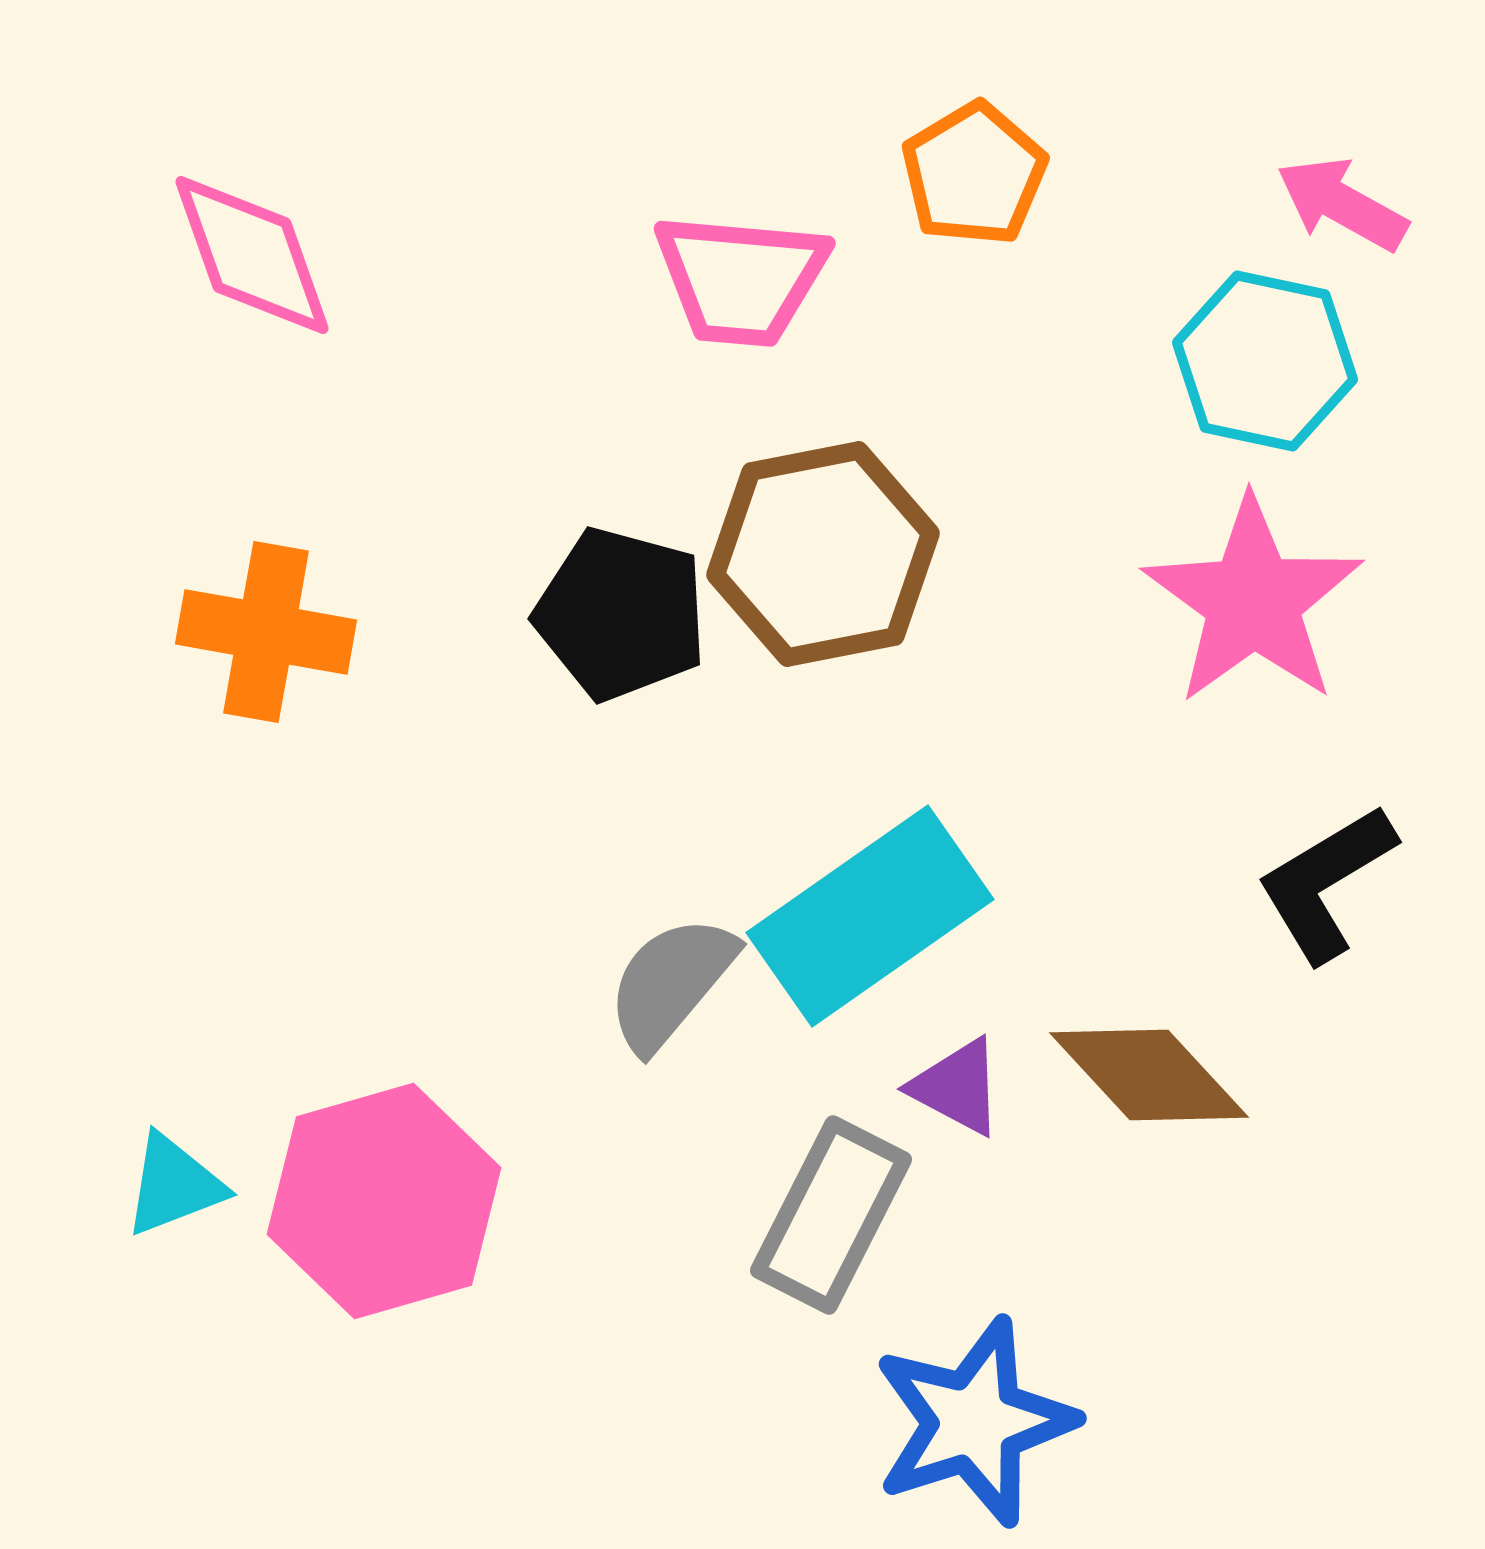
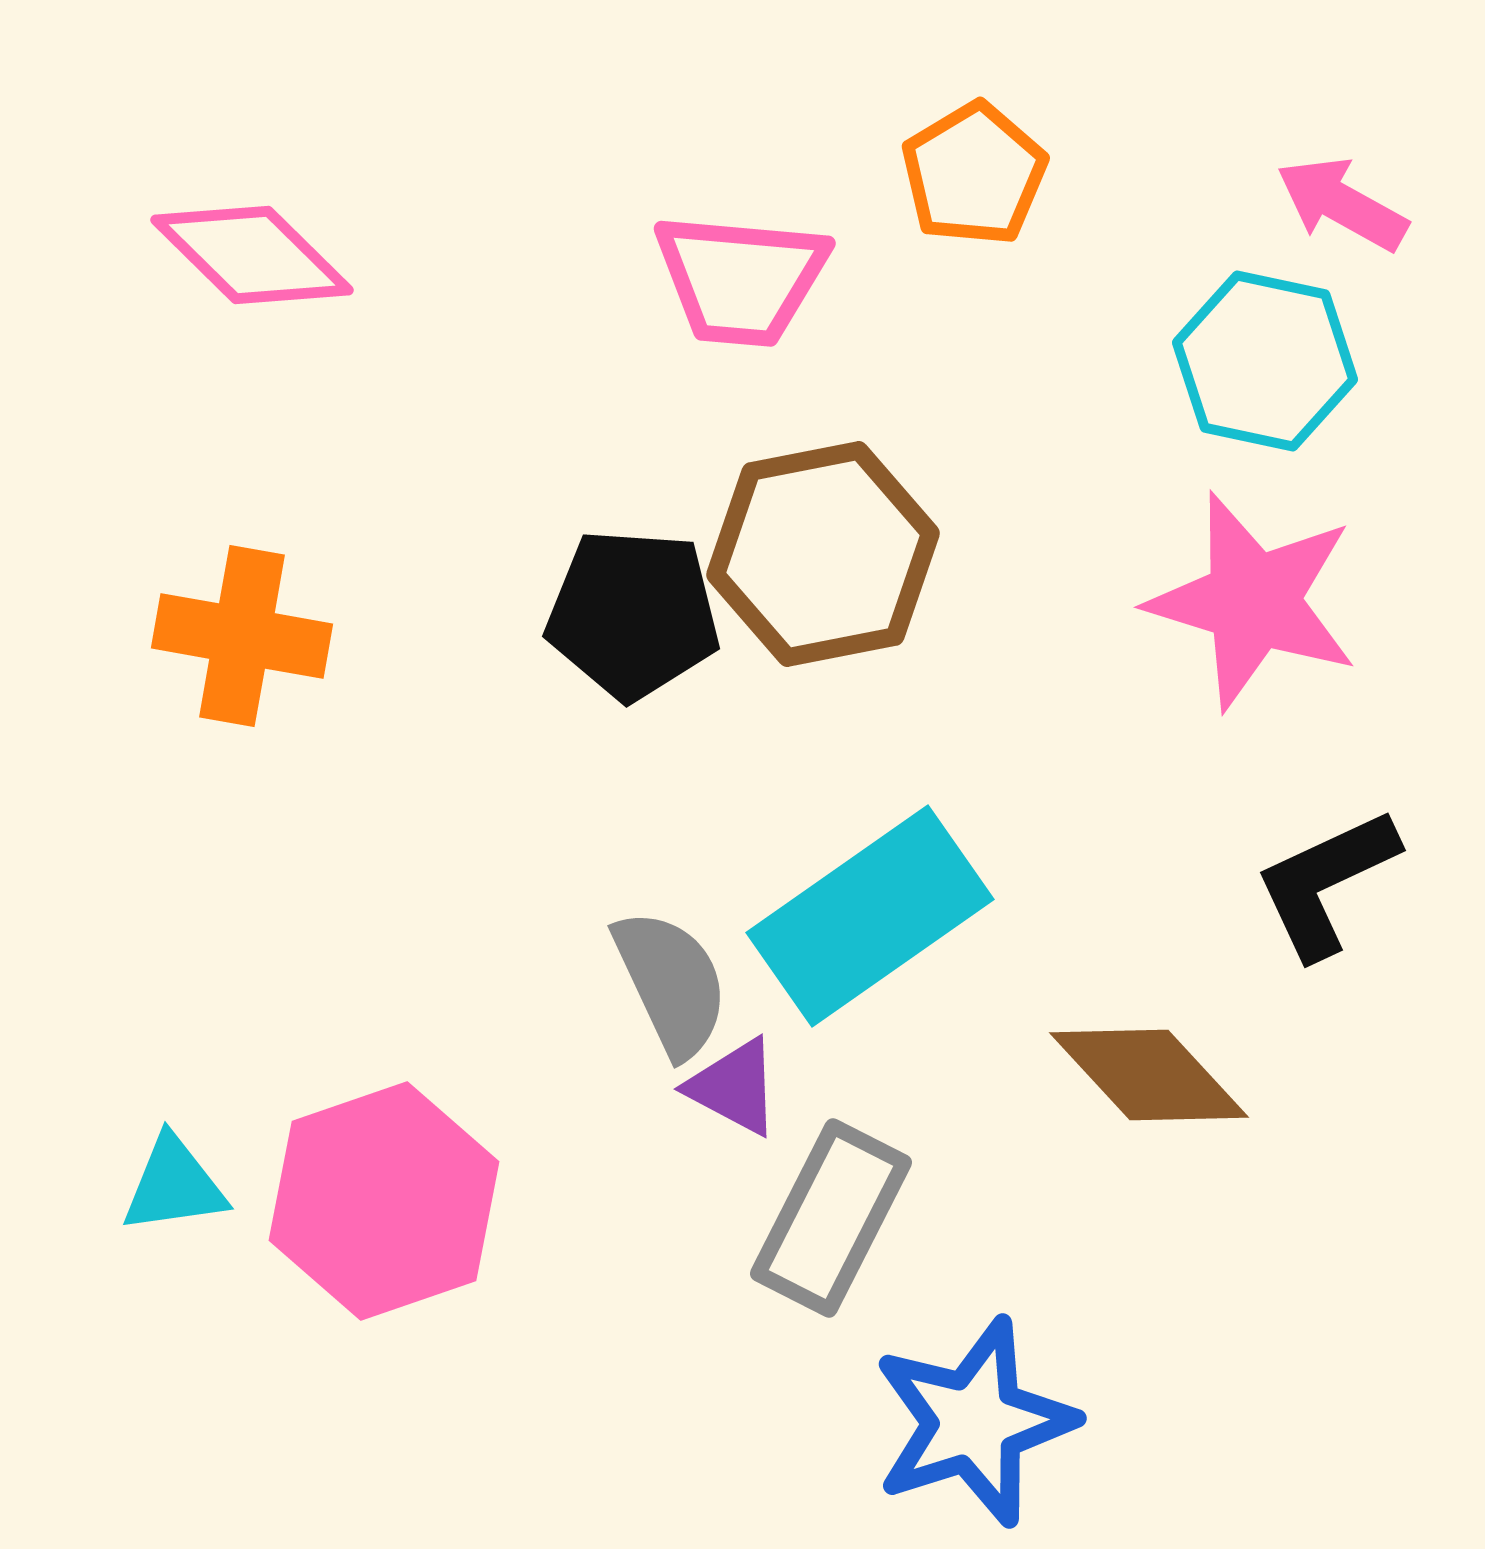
pink diamond: rotated 26 degrees counterclockwise
pink star: rotated 19 degrees counterclockwise
black pentagon: moved 12 px right; rotated 11 degrees counterclockwise
orange cross: moved 24 px left, 4 px down
black L-shape: rotated 6 degrees clockwise
gray semicircle: rotated 115 degrees clockwise
purple triangle: moved 223 px left
cyan triangle: rotated 13 degrees clockwise
pink hexagon: rotated 3 degrees counterclockwise
gray rectangle: moved 3 px down
